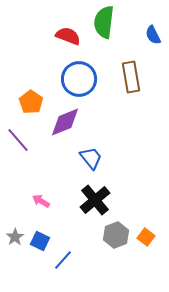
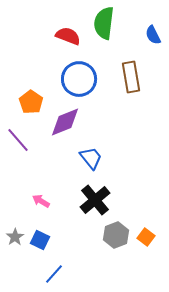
green semicircle: moved 1 px down
blue square: moved 1 px up
blue line: moved 9 px left, 14 px down
